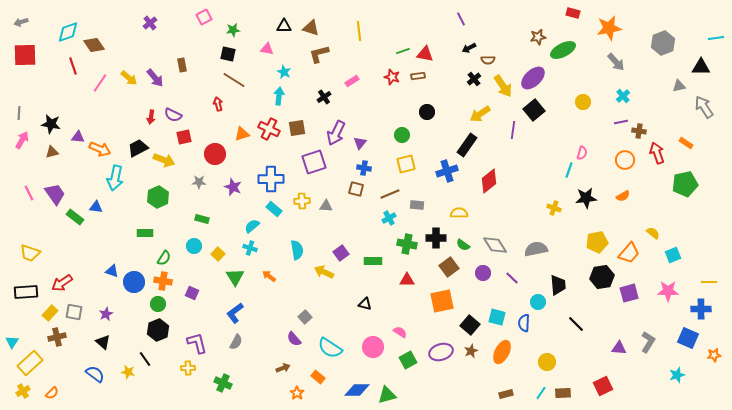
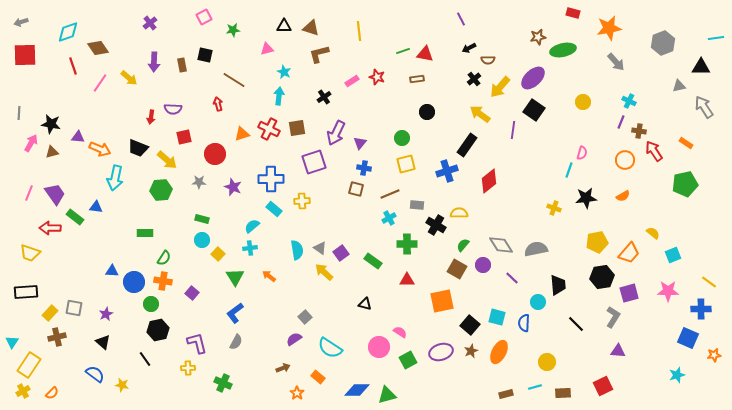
brown diamond at (94, 45): moved 4 px right, 3 px down
pink triangle at (267, 49): rotated 24 degrees counterclockwise
green ellipse at (563, 50): rotated 15 degrees clockwise
black square at (228, 54): moved 23 px left, 1 px down
brown rectangle at (418, 76): moved 1 px left, 3 px down
red star at (392, 77): moved 15 px left
purple arrow at (155, 78): moved 1 px left, 16 px up; rotated 42 degrees clockwise
yellow arrow at (503, 86): moved 3 px left, 1 px down; rotated 75 degrees clockwise
cyan cross at (623, 96): moved 6 px right, 5 px down; rotated 24 degrees counterclockwise
black square at (534, 110): rotated 15 degrees counterclockwise
yellow arrow at (480, 114): rotated 70 degrees clockwise
purple semicircle at (173, 115): moved 6 px up; rotated 24 degrees counterclockwise
purple line at (621, 122): rotated 56 degrees counterclockwise
green circle at (402, 135): moved 3 px down
pink arrow at (22, 140): moved 9 px right, 3 px down
black trapezoid at (138, 148): rotated 130 degrees counterclockwise
red arrow at (657, 153): moved 3 px left, 2 px up; rotated 15 degrees counterclockwise
yellow arrow at (164, 160): moved 3 px right; rotated 20 degrees clockwise
pink line at (29, 193): rotated 49 degrees clockwise
green hexagon at (158, 197): moved 3 px right, 7 px up; rotated 20 degrees clockwise
gray triangle at (326, 206): moved 6 px left, 42 px down; rotated 32 degrees clockwise
black cross at (436, 238): moved 13 px up; rotated 30 degrees clockwise
green cross at (407, 244): rotated 12 degrees counterclockwise
green semicircle at (463, 245): rotated 96 degrees clockwise
gray diamond at (495, 245): moved 6 px right
cyan circle at (194, 246): moved 8 px right, 6 px up
cyan cross at (250, 248): rotated 24 degrees counterclockwise
green rectangle at (373, 261): rotated 36 degrees clockwise
brown square at (449, 267): moved 8 px right, 2 px down; rotated 24 degrees counterclockwise
blue triangle at (112, 271): rotated 16 degrees counterclockwise
yellow arrow at (324, 272): rotated 18 degrees clockwise
purple circle at (483, 273): moved 8 px up
yellow line at (709, 282): rotated 35 degrees clockwise
red arrow at (62, 283): moved 12 px left, 55 px up; rotated 35 degrees clockwise
purple square at (192, 293): rotated 16 degrees clockwise
green circle at (158, 304): moved 7 px left
gray square at (74, 312): moved 4 px up
black hexagon at (158, 330): rotated 10 degrees clockwise
purple semicircle at (294, 339): rotated 98 degrees clockwise
gray L-shape at (648, 342): moved 35 px left, 25 px up
pink circle at (373, 347): moved 6 px right
purple triangle at (619, 348): moved 1 px left, 3 px down
orange ellipse at (502, 352): moved 3 px left
yellow rectangle at (30, 363): moved 1 px left, 2 px down; rotated 15 degrees counterclockwise
yellow star at (128, 372): moved 6 px left, 13 px down
cyan line at (541, 393): moved 6 px left, 6 px up; rotated 40 degrees clockwise
